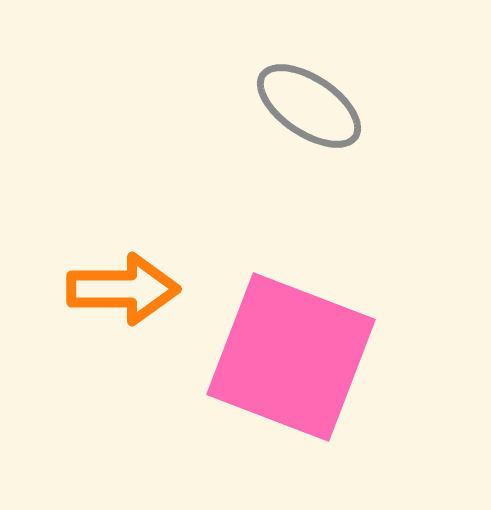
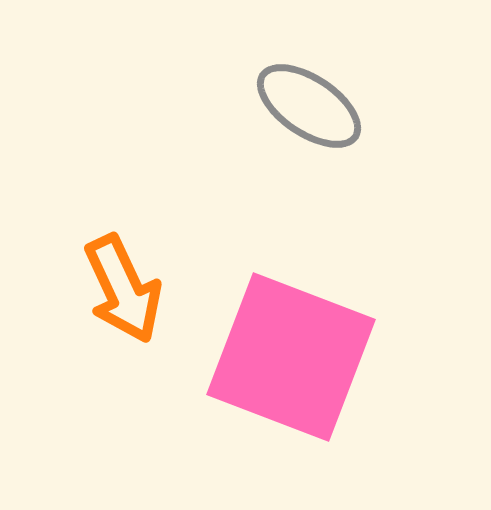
orange arrow: rotated 65 degrees clockwise
